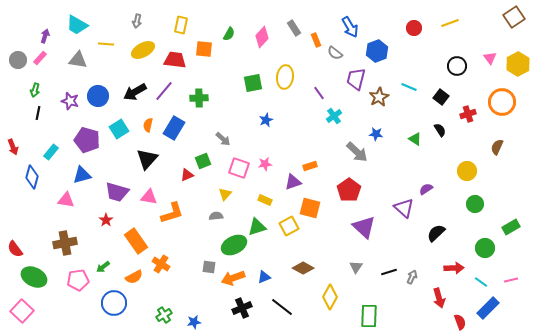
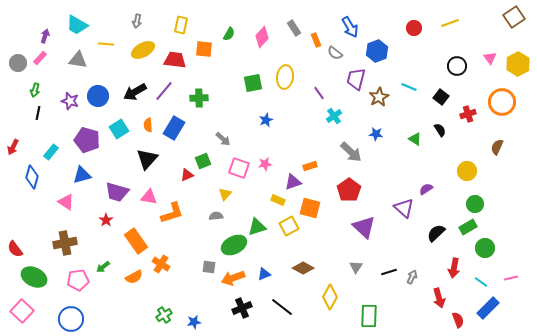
gray circle at (18, 60): moved 3 px down
orange semicircle at (148, 125): rotated 16 degrees counterclockwise
red arrow at (13, 147): rotated 49 degrees clockwise
gray arrow at (357, 152): moved 6 px left
pink triangle at (66, 200): moved 2 px down; rotated 24 degrees clockwise
yellow rectangle at (265, 200): moved 13 px right
green rectangle at (511, 227): moved 43 px left
red arrow at (454, 268): rotated 102 degrees clockwise
blue triangle at (264, 277): moved 3 px up
pink line at (511, 280): moved 2 px up
blue circle at (114, 303): moved 43 px left, 16 px down
red semicircle at (460, 322): moved 2 px left, 2 px up
